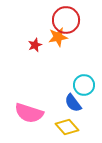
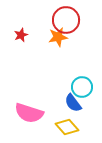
red star: moved 14 px left, 10 px up
cyan circle: moved 2 px left, 2 px down
